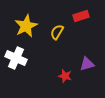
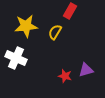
red rectangle: moved 11 px left, 5 px up; rotated 42 degrees counterclockwise
yellow star: rotated 20 degrees clockwise
yellow semicircle: moved 2 px left
purple triangle: moved 1 px left, 6 px down
